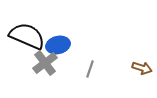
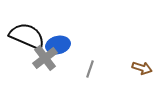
gray cross: moved 5 px up
